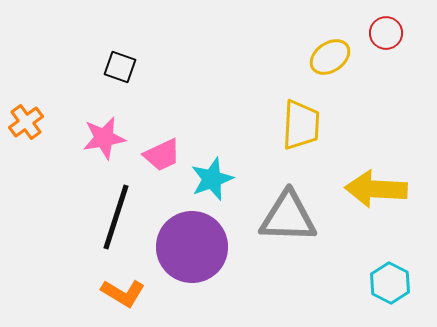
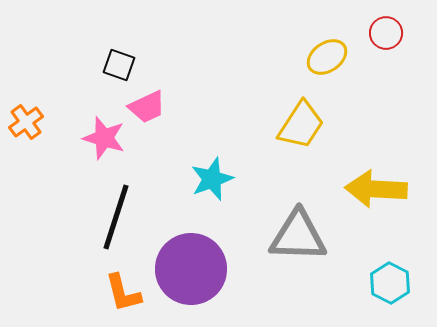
yellow ellipse: moved 3 px left
black square: moved 1 px left, 2 px up
yellow trapezoid: rotated 30 degrees clockwise
pink star: rotated 27 degrees clockwise
pink trapezoid: moved 15 px left, 48 px up
gray triangle: moved 10 px right, 19 px down
purple circle: moved 1 px left, 22 px down
orange L-shape: rotated 45 degrees clockwise
